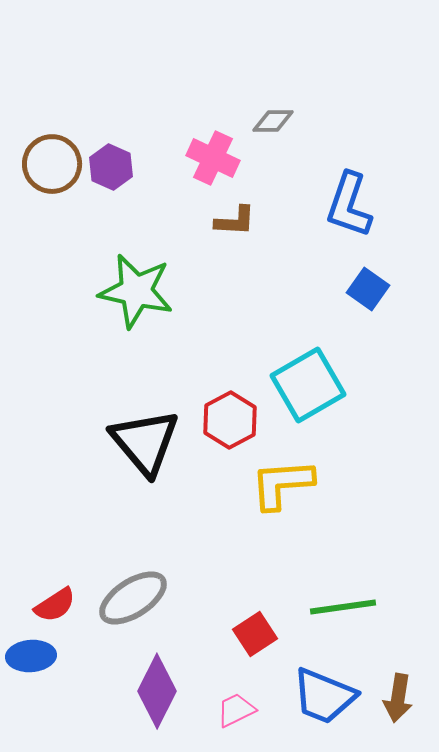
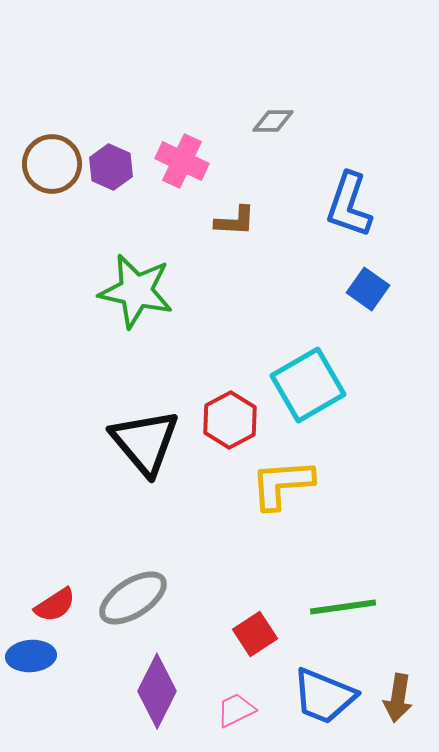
pink cross: moved 31 px left, 3 px down
